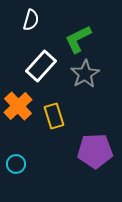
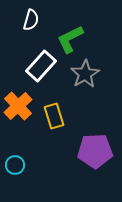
green L-shape: moved 8 px left
cyan circle: moved 1 px left, 1 px down
